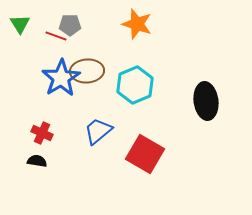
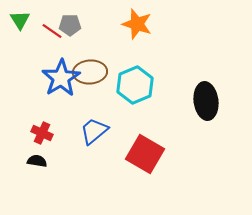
green triangle: moved 4 px up
red line: moved 4 px left, 5 px up; rotated 15 degrees clockwise
brown ellipse: moved 3 px right, 1 px down
blue trapezoid: moved 4 px left
